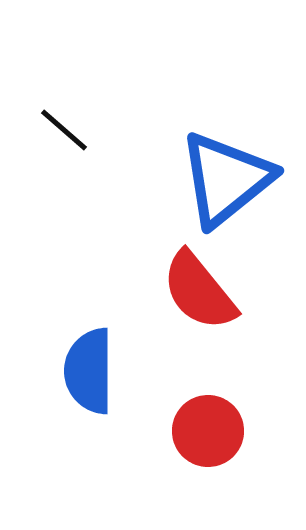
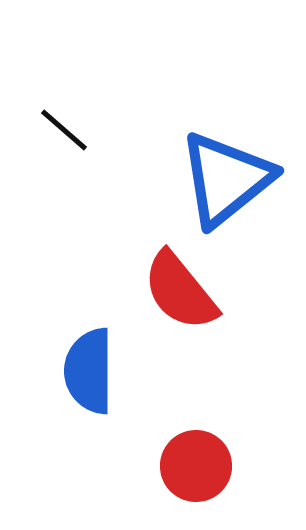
red semicircle: moved 19 px left
red circle: moved 12 px left, 35 px down
